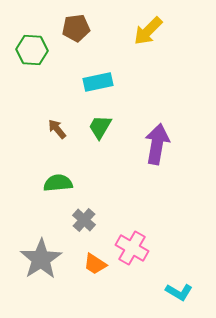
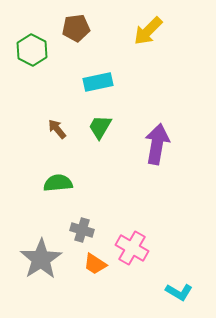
green hexagon: rotated 24 degrees clockwise
gray cross: moved 2 px left, 10 px down; rotated 25 degrees counterclockwise
